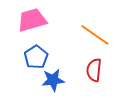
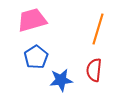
orange line: moved 3 px right, 6 px up; rotated 72 degrees clockwise
blue star: moved 8 px right
